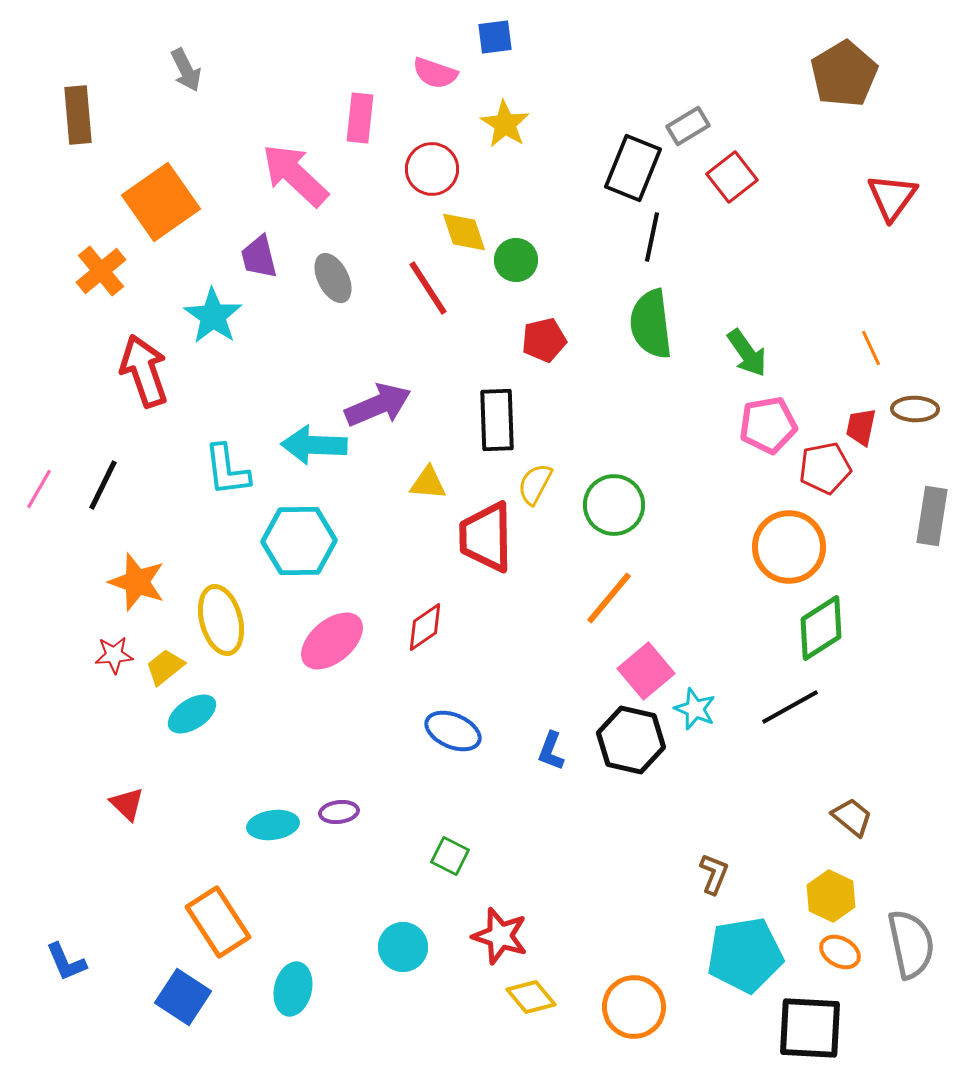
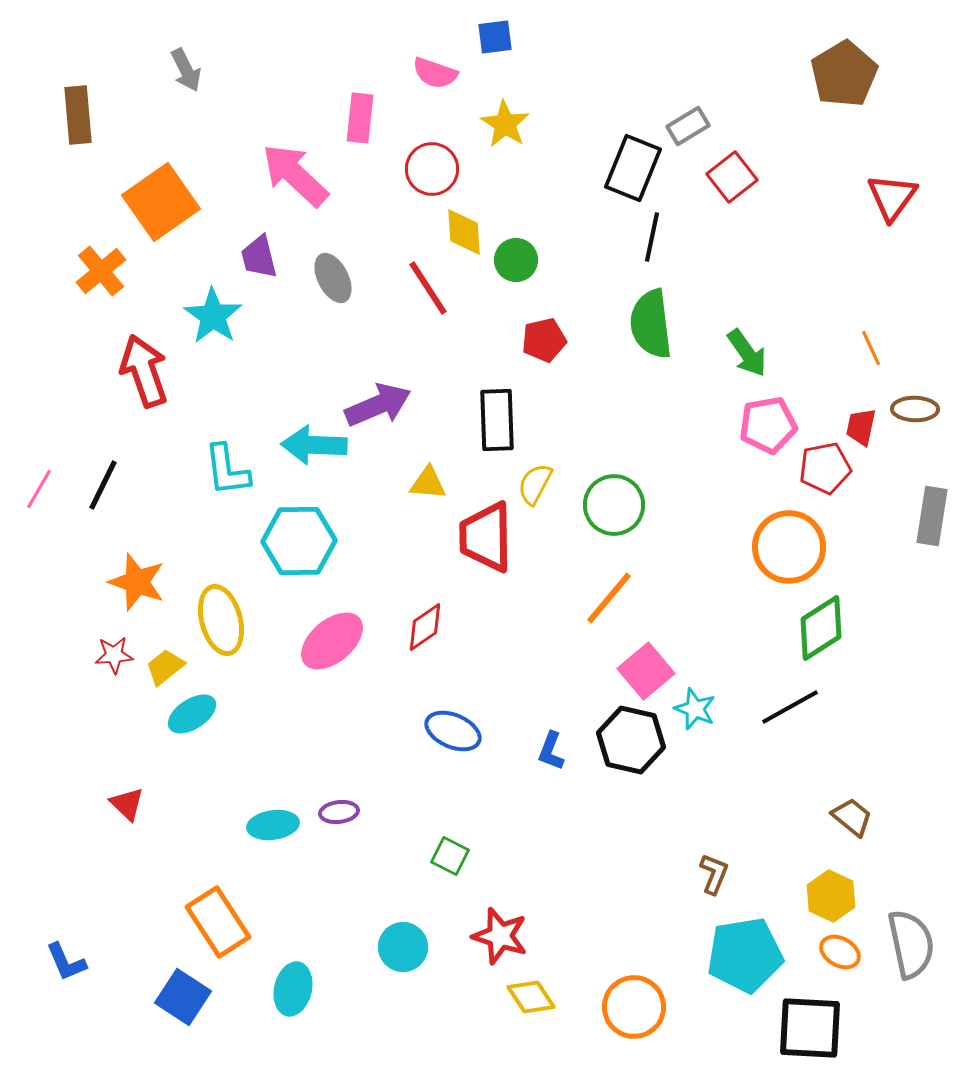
yellow diamond at (464, 232): rotated 15 degrees clockwise
yellow diamond at (531, 997): rotated 6 degrees clockwise
